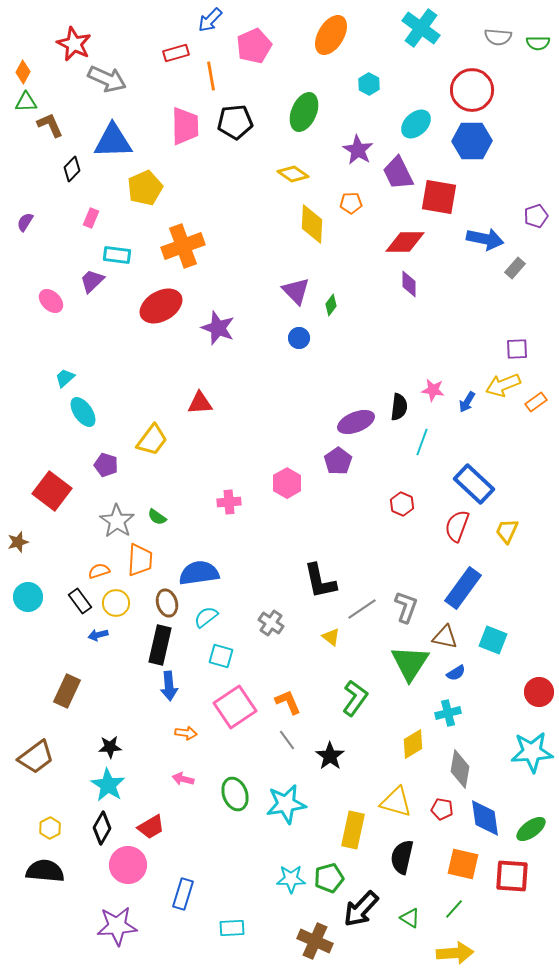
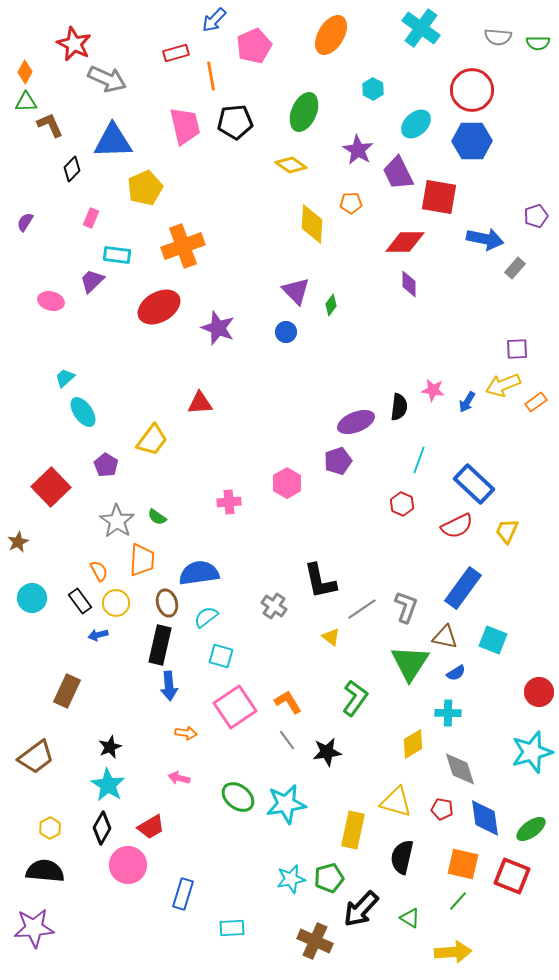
blue arrow at (210, 20): moved 4 px right
orange diamond at (23, 72): moved 2 px right
cyan hexagon at (369, 84): moved 4 px right, 5 px down
pink trapezoid at (185, 126): rotated 12 degrees counterclockwise
yellow diamond at (293, 174): moved 2 px left, 9 px up
pink ellipse at (51, 301): rotated 30 degrees counterclockwise
red ellipse at (161, 306): moved 2 px left, 1 px down
blue circle at (299, 338): moved 13 px left, 6 px up
cyan line at (422, 442): moved 3 px left, 18 px down
purple pentagon at (338, 461): rotated 16 degrees clockwise
purple pentagon at (106, 465): rotated 15 degrees clockwise
red square at (52, 491): moved 1 px left, 4 px up; rotated 9 degrees clockwise
red semicircle at (457, 526): rotated 136 degrees counterclockwise
brown star at (18, 542): rotated 10 degrees counterclockwise
orange trapezoid at (140, 560): moved 2 px right
orange semicircle at (99, 571): rotated 80 degrees clockwise
cyan circle at (28, 597): moved 4 px right, 1 px down
gray cross at (271, 623): moved 3 px right, 17 px up
orange L-shape at (288, 702): rotated 8 degrees counterclockwise
cyan cross at (448, 713): rotated 15 degrees clockwise
black star at (110, 747): rotated 20 degrees counterclockwise
cyan star at (532, 752): rotated 12 degrees counterclockwise
black star at (330, 756): moved 3 px left, 4 px up; rotated 28 degrees clockwise
gray diamond at (460, 769): rotated 27 degrees counterclockwise
pink arrow at (183, 779): moved 4 px left, 1 px up
green ellipse at (235, 794): moved 3 px right, 3 px down; rotated 32 degrees counterclockwise
red square at (512, 876): rotated 18 degrees clockwise
cyan star at (291, 879): rotated 12 degrees counterclockwise
green line at (454, 909): moved 4 px right, 8 px up
purple star at (117, 926): moved 83 px left, 2 px down
yellow arrow at (455, 953): moved 2 px left, 1 px up
